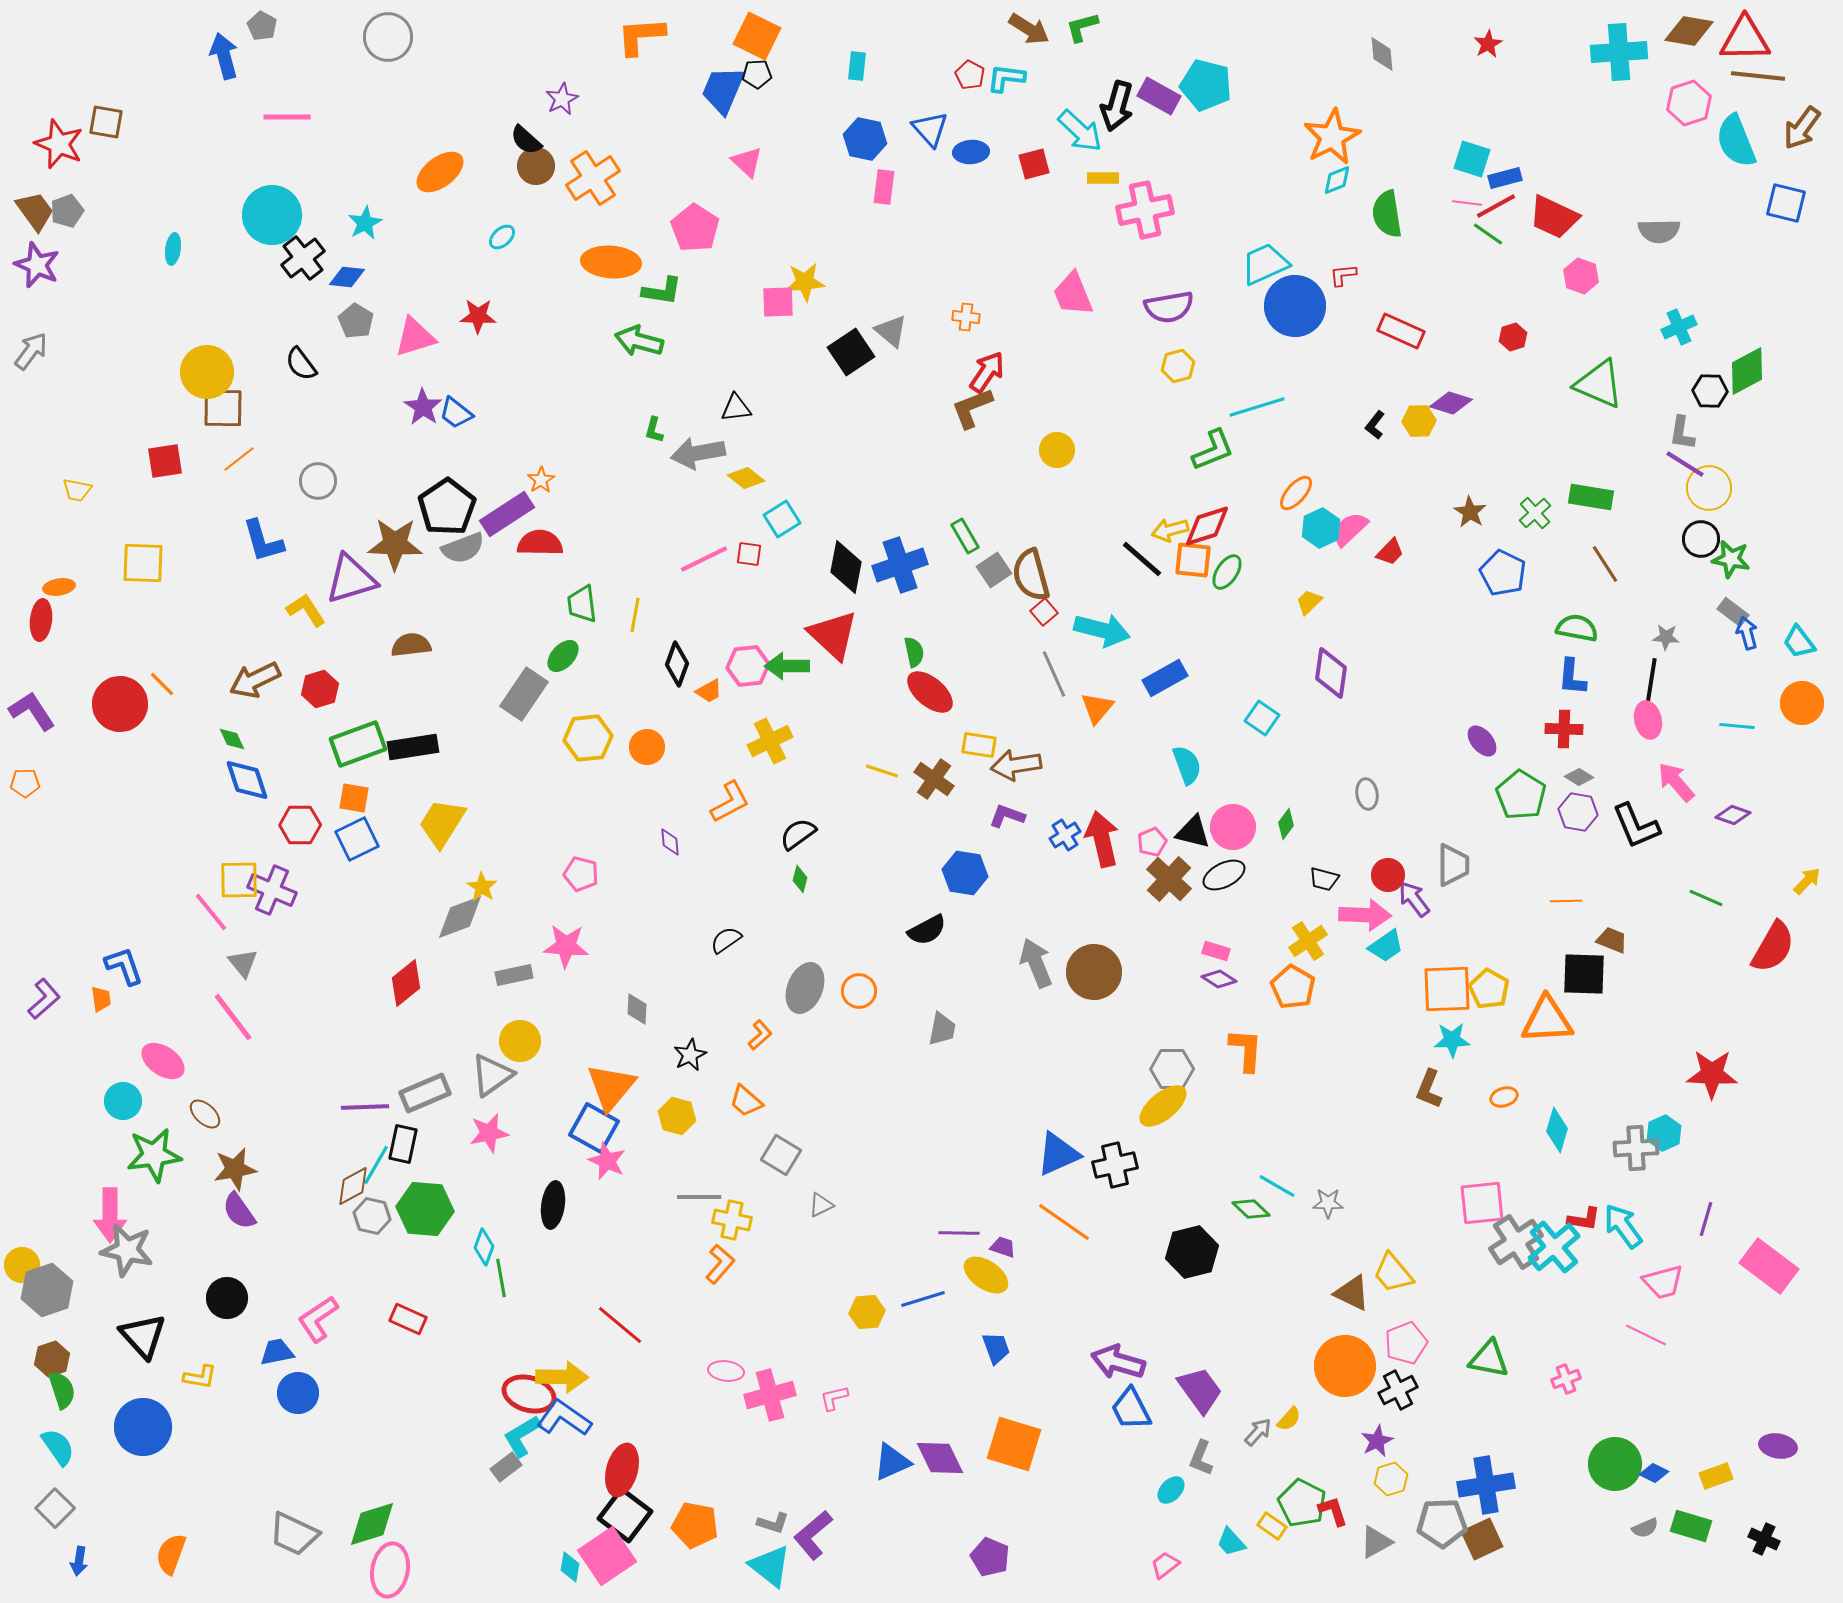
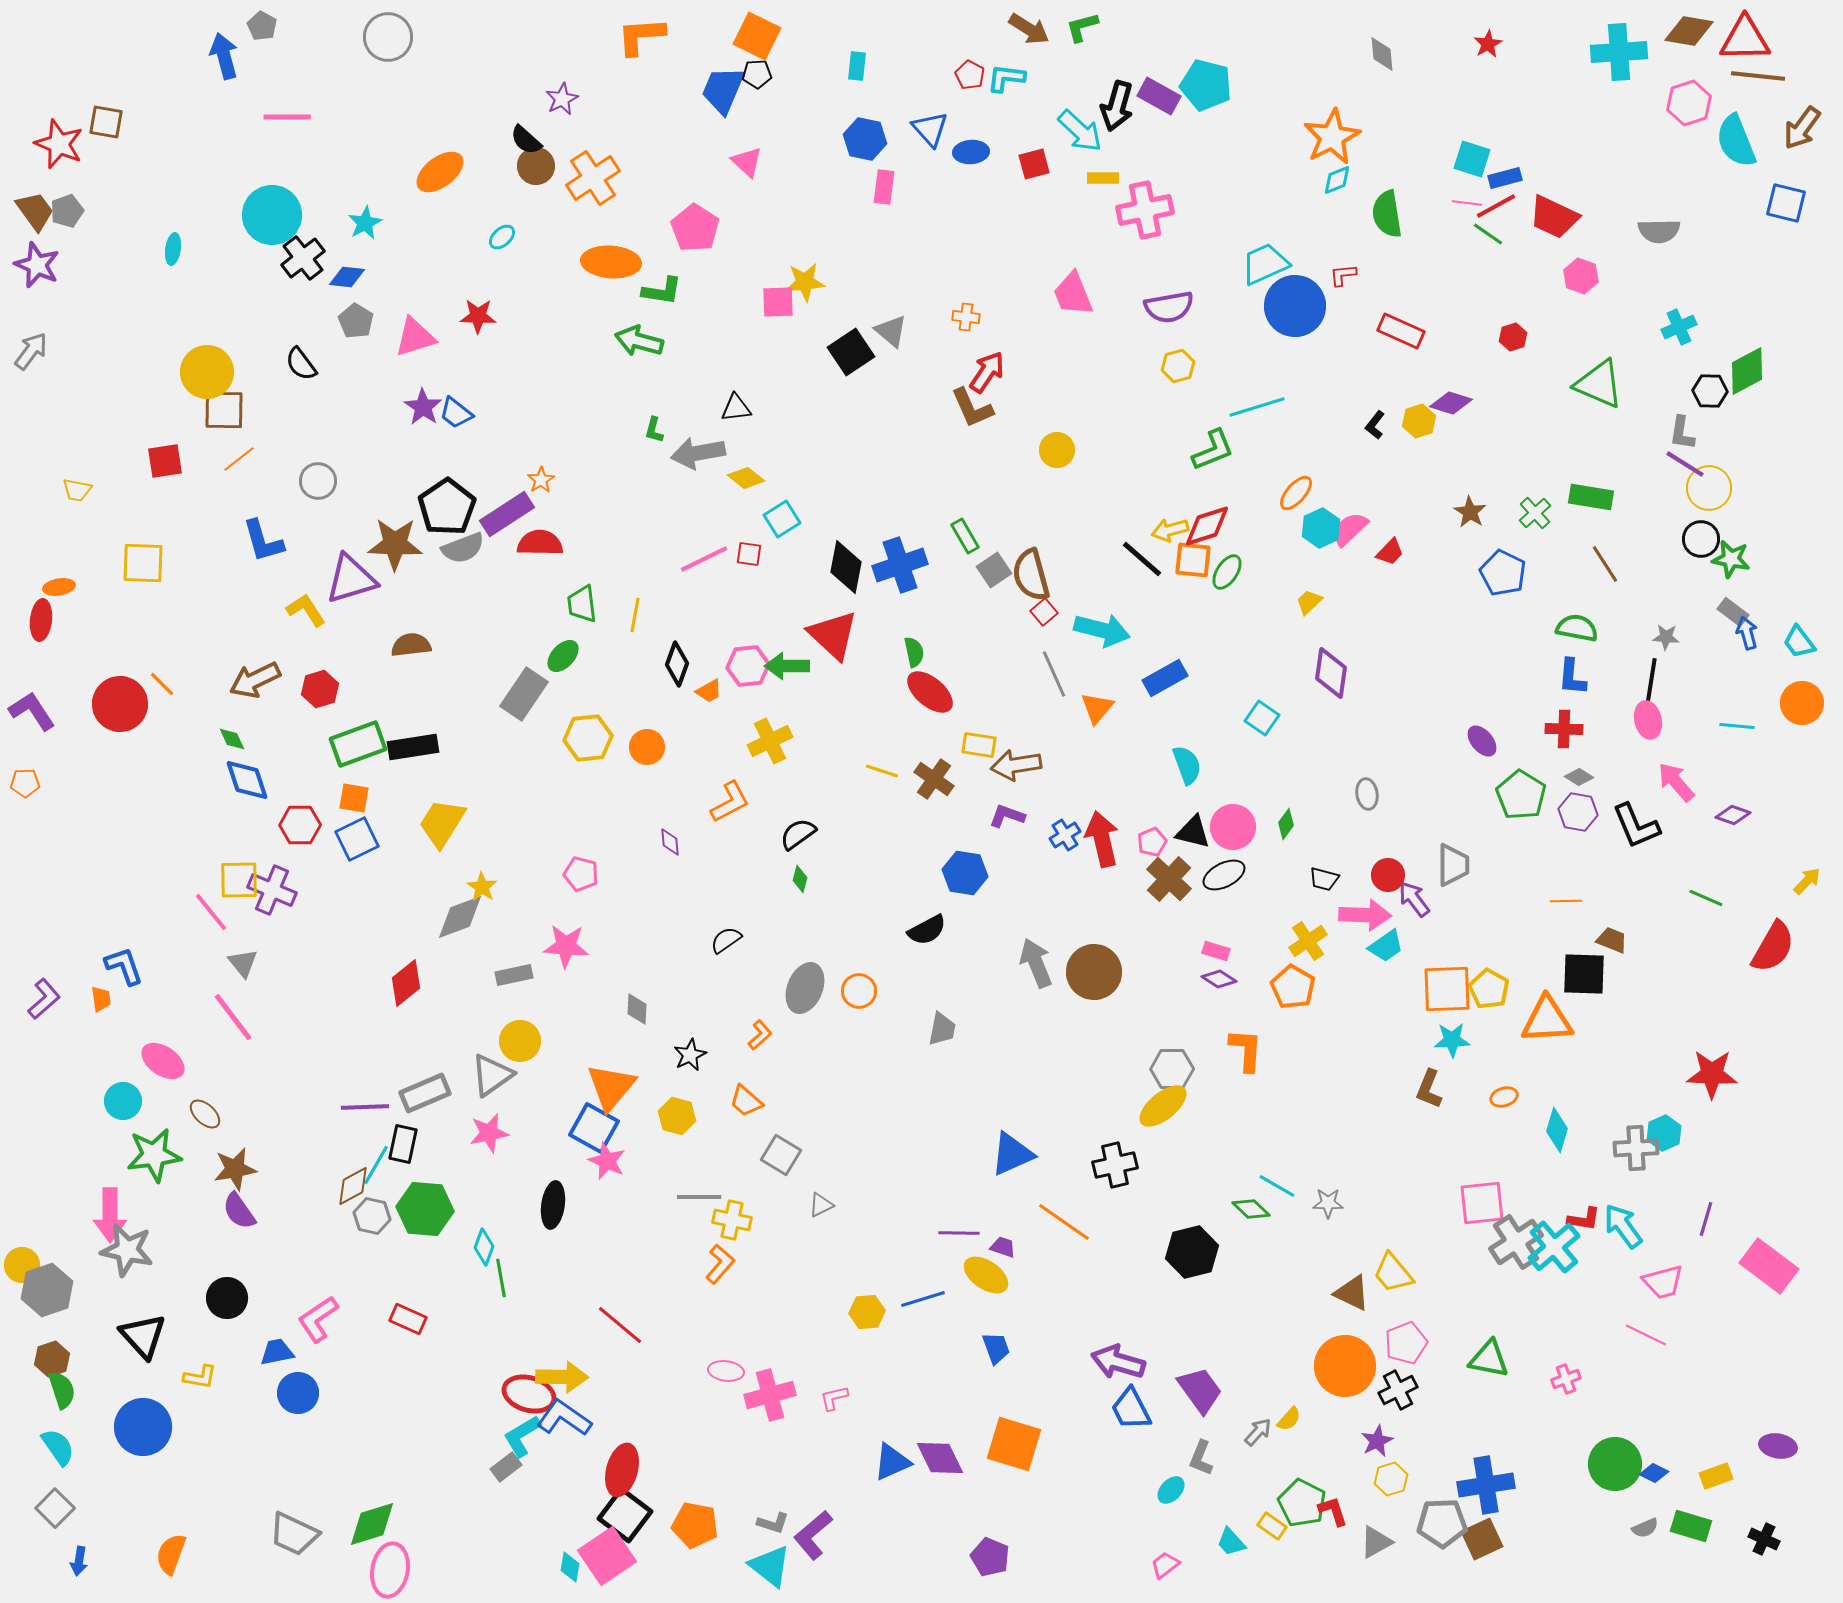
brown square at (223, 408): moved 1 px right, 2 px down
brown L-shape at (972, 408): rotated 93 degrees counterclockwise
yellow hexagon at (1419, 421): rotated 16 degrees counterclockwise
blue triangle at (1058, 1154): moved 46 px left
